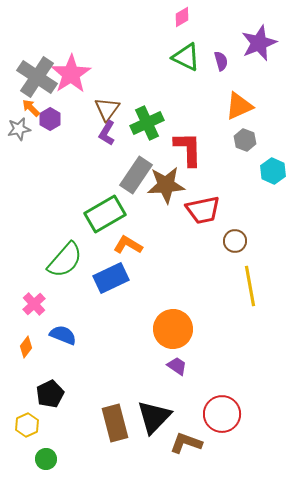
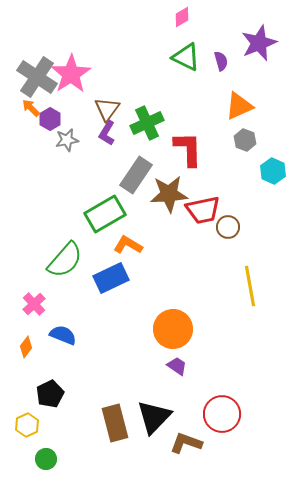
gray star: moved 48 px right, 11 px down
brown star: moved 3 px right, 9 px down
brown circle: moved 7 px left, 14 px up
